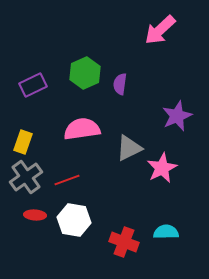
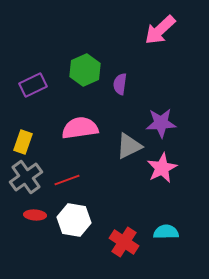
green hexagon: moved 3 px up
purple star: moved 16 px left, 7 px down; rotated 20 degrees clockwise
pink semicircle: moved 2 px left, 1 px up
gray triangle: moved 2 px up
red cross: rotated 12 degrees clockwise
